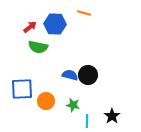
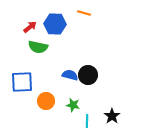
blue square: moved 7 px up
